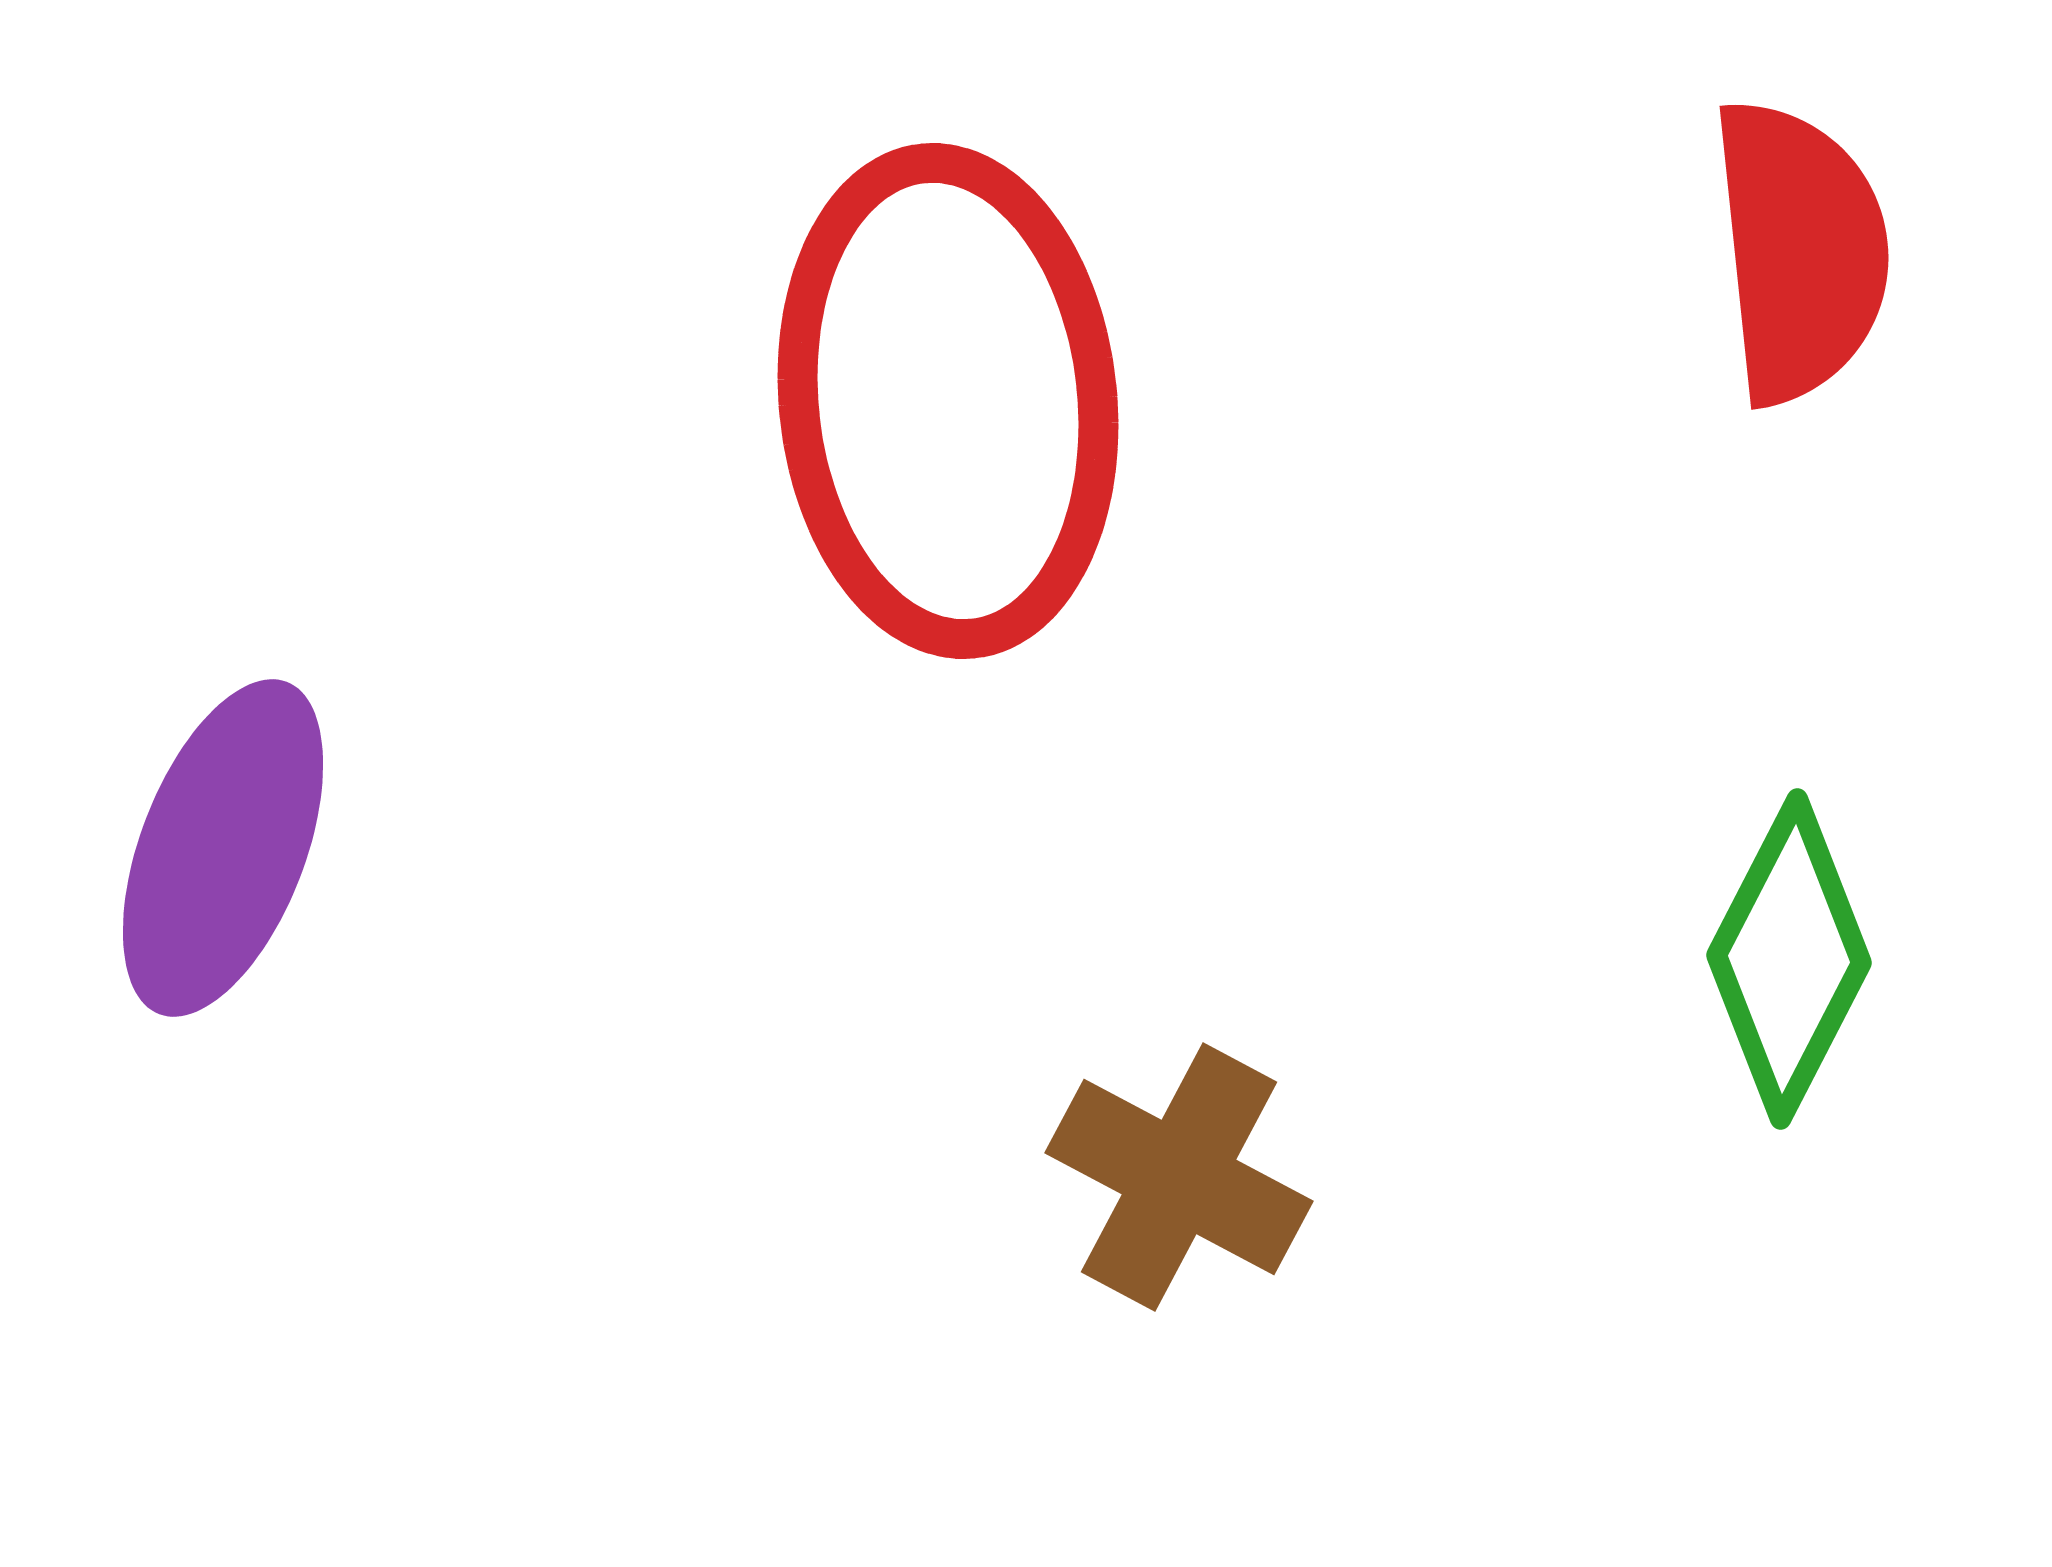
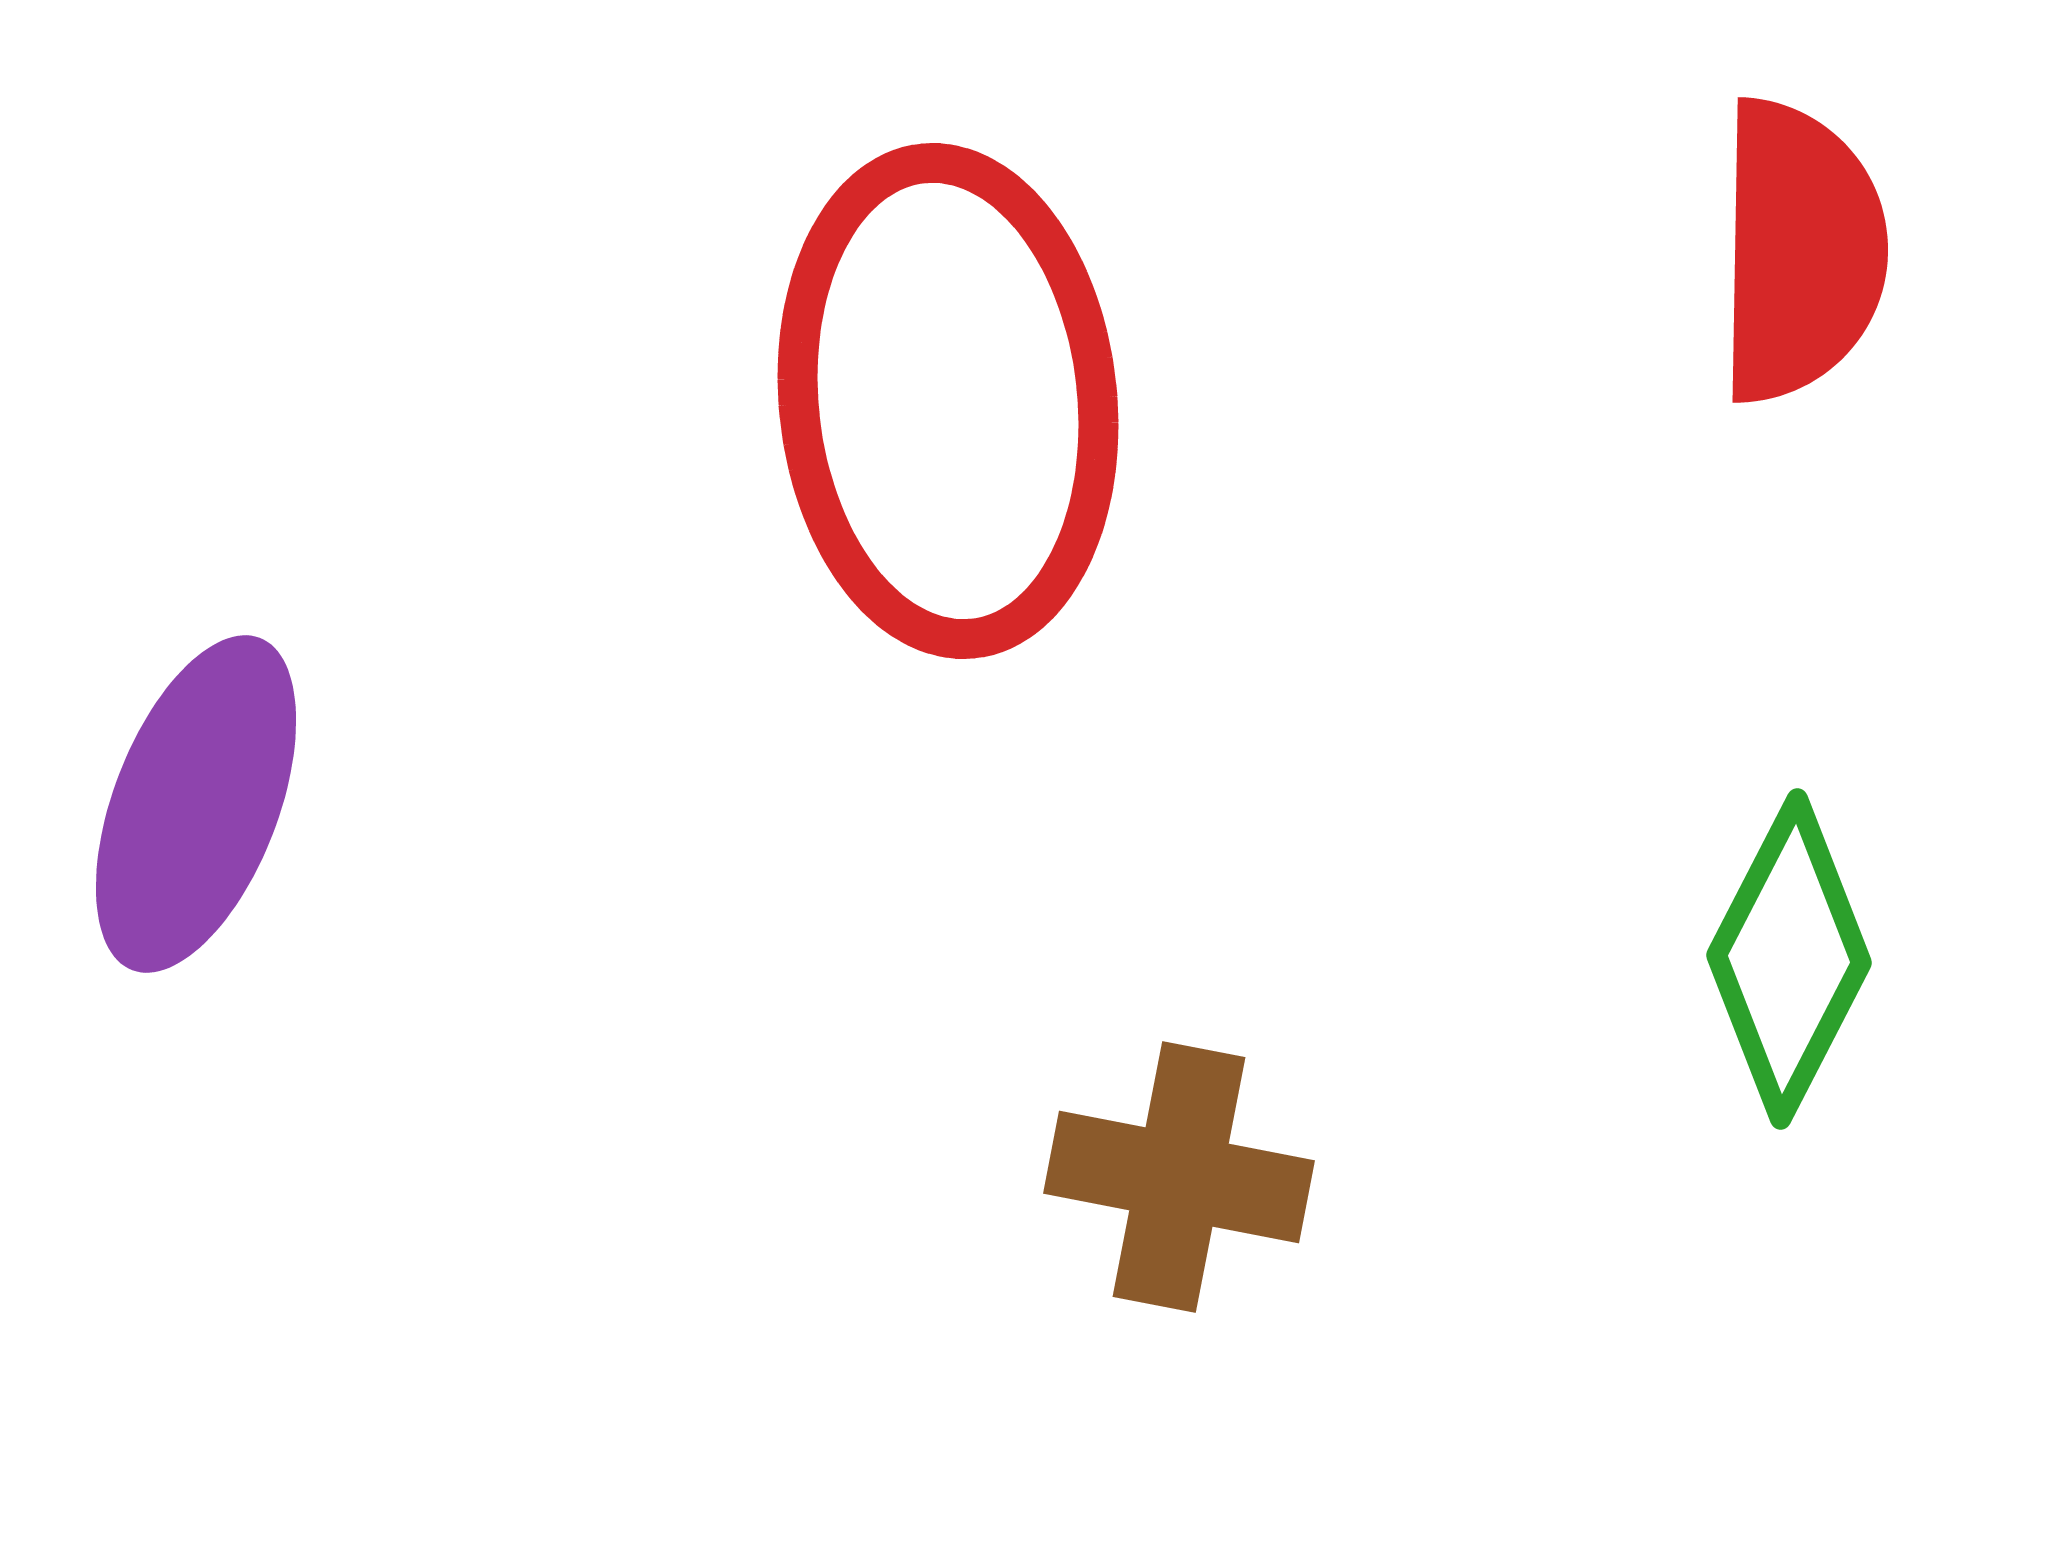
red semicircle: rotated 7 degrees clockwise
purple ellipse: moved 27 px left, 44 px up
brown cross: rotated 17 degrees counterclockwise
